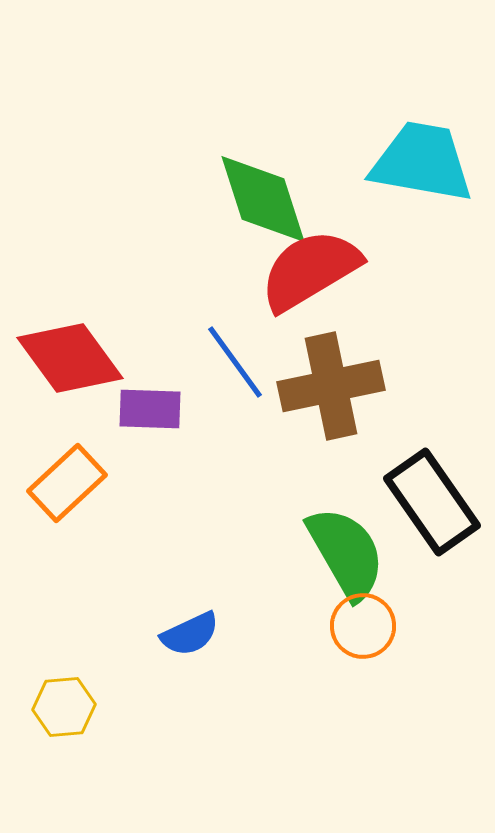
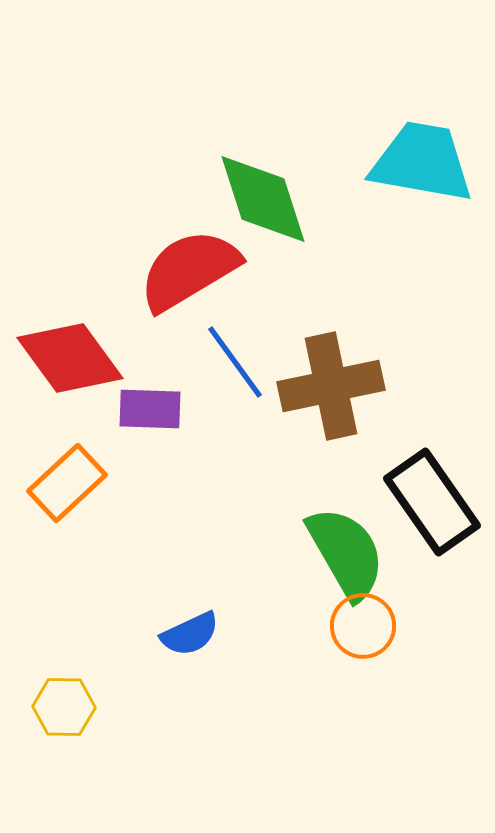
red semicircle: moved 121 px left
yellow hexagon: rotated 6 degrees clockwise
